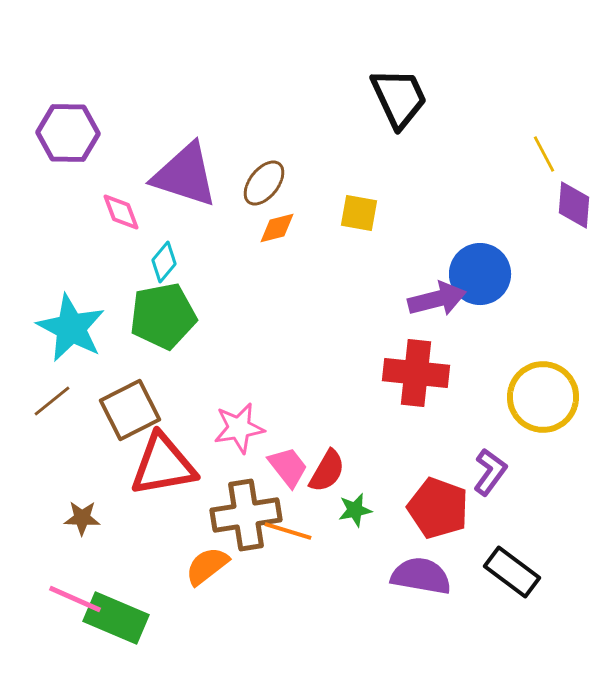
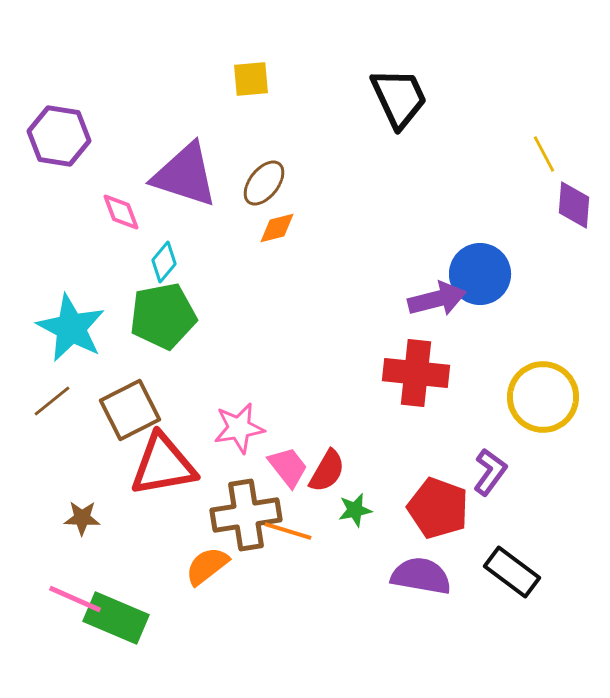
purple hexagon: moved 9 px left, 3 px down; rotated 8 degrees clockwise
yellow square: moved 108 px left, 134 px up; rotated 15 degrees counterclockwise
